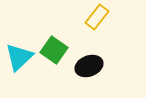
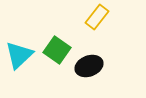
green square: moved 3 px right
cyan triangle: moved 2 px up
